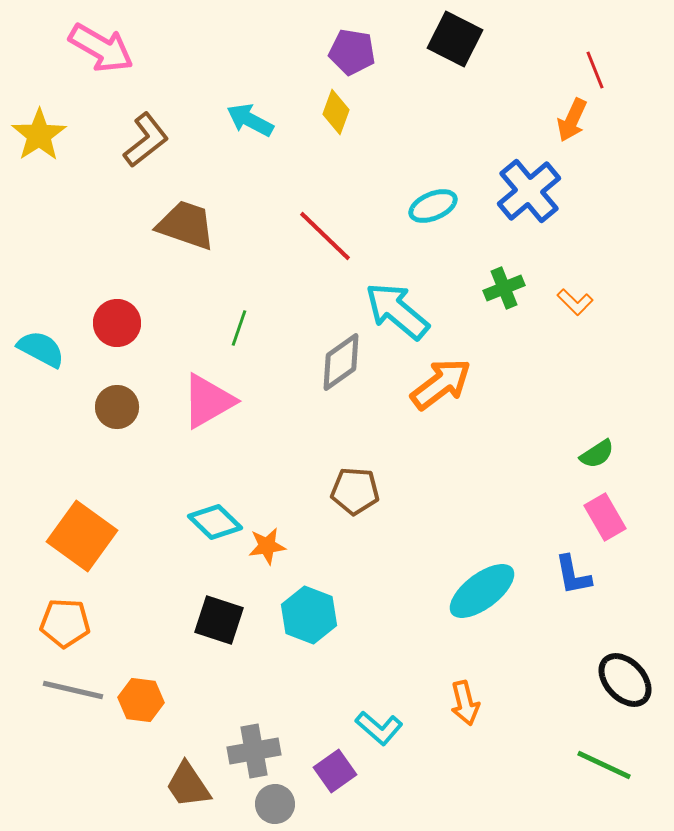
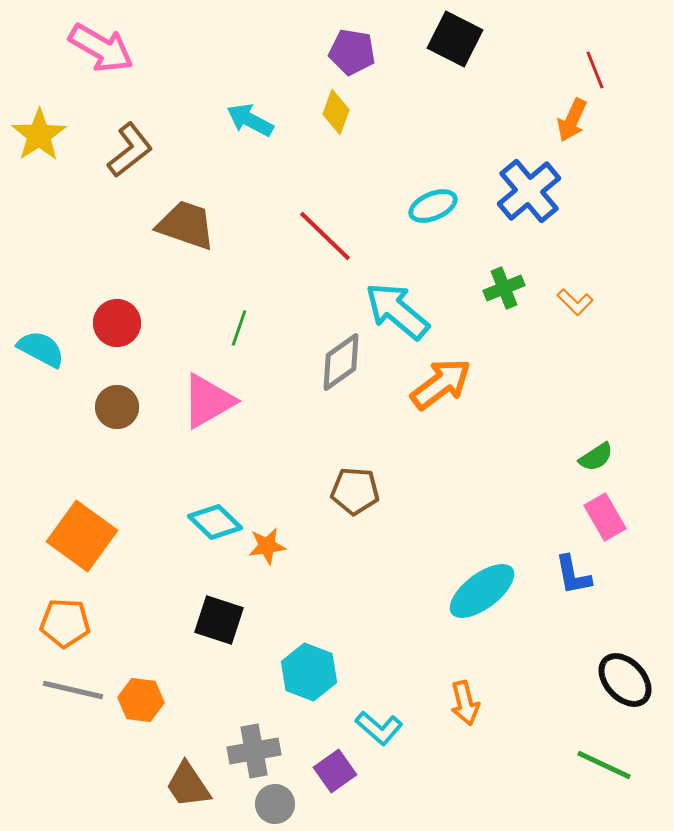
brown L-shape at (146, 140): moved 16 px left, 10 px down
green semicircle at (597, 454): moved 1 px left, 3 px down
cyan hexagon at (309, 615): moved 57 px down
